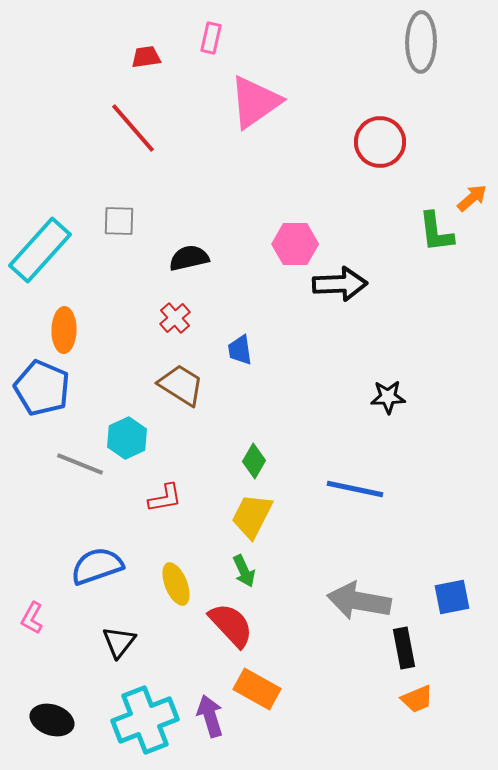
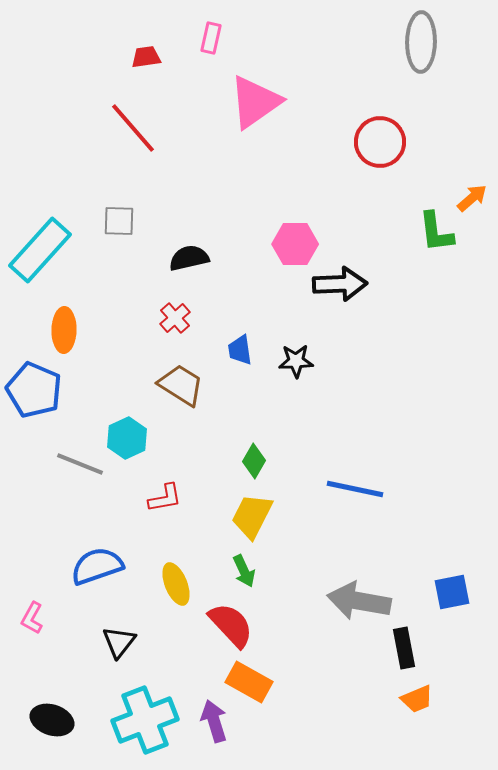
blue pentagon: moved 8 px left, 2 px down
black star: moved 92 px left, 36 px up
blue square: moved 5 px up
orange rectangle: moved 8 px left, 7 px up
purple arrow: moved 4 px right, 5 px down
